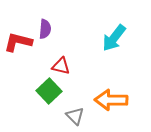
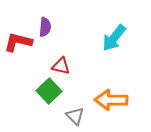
purple semicircle: moved 2 px up
